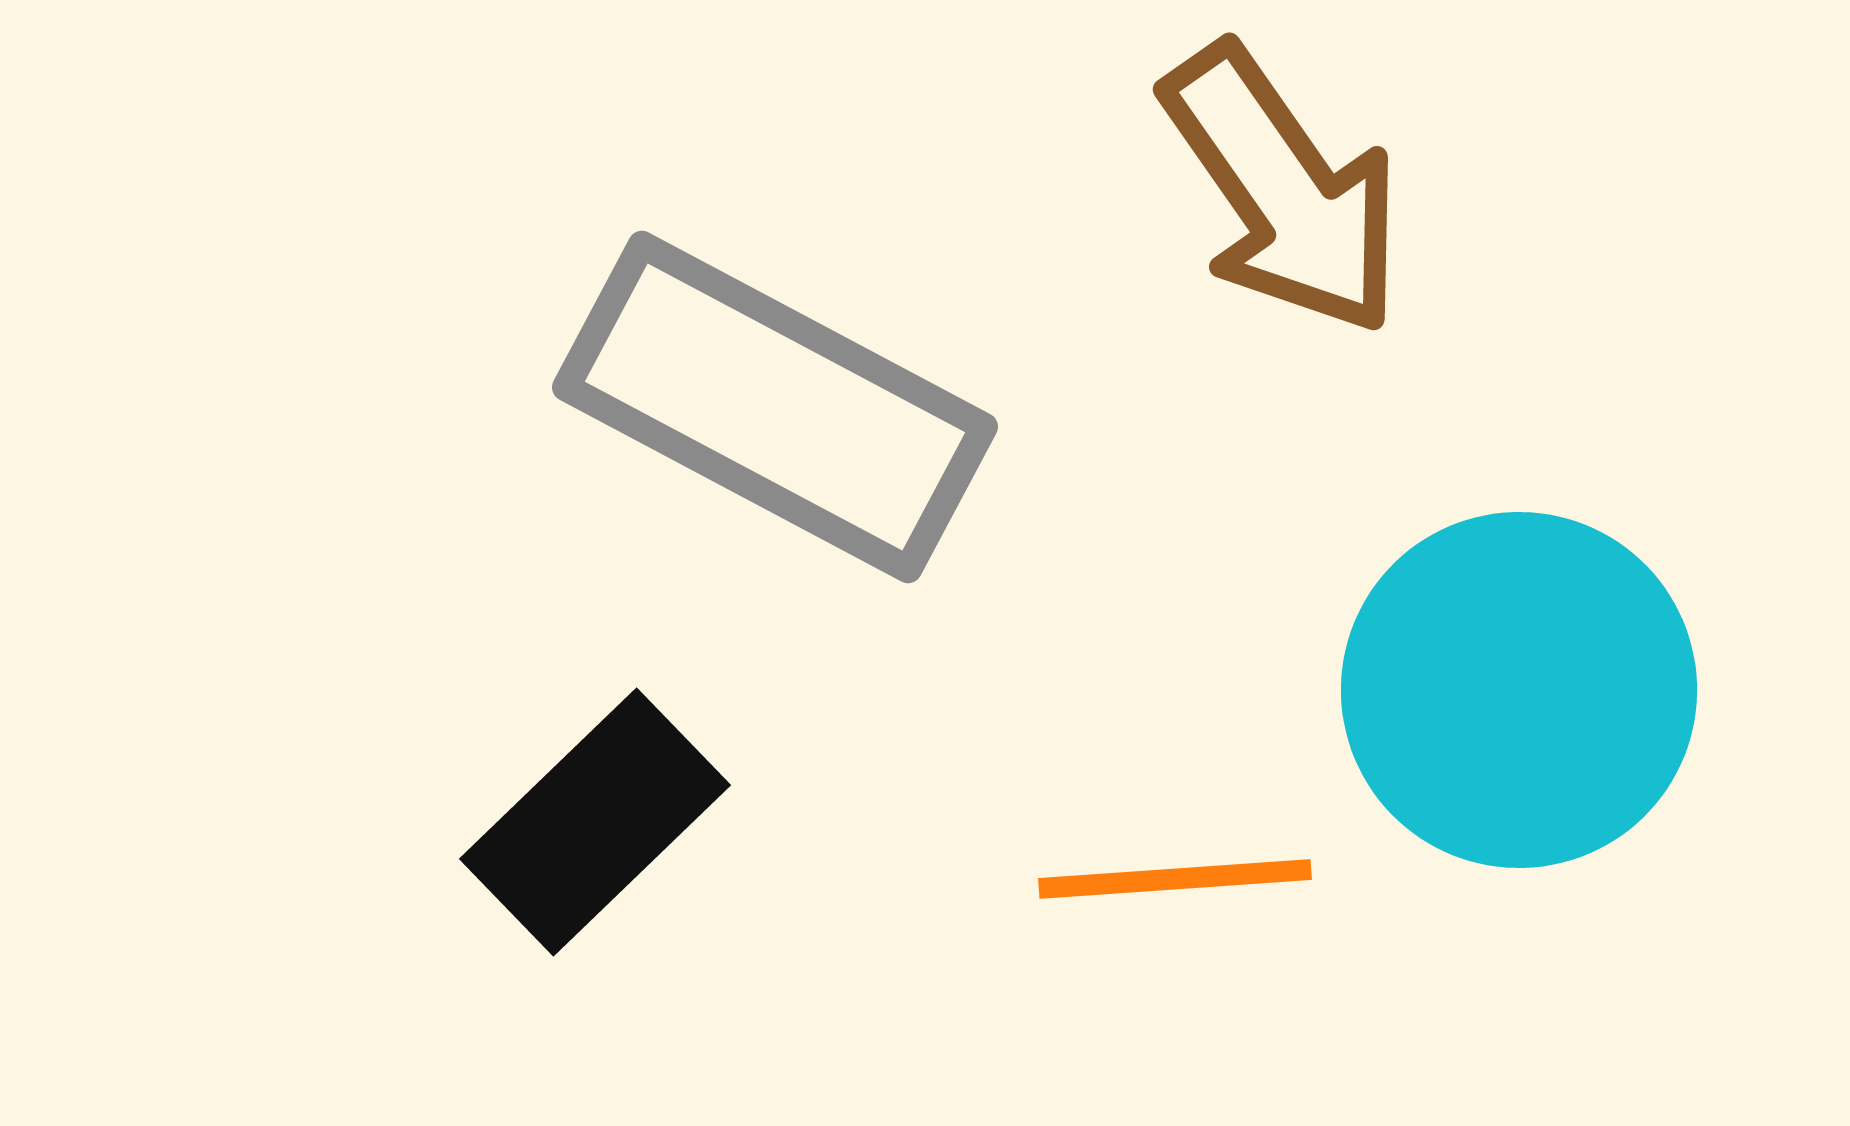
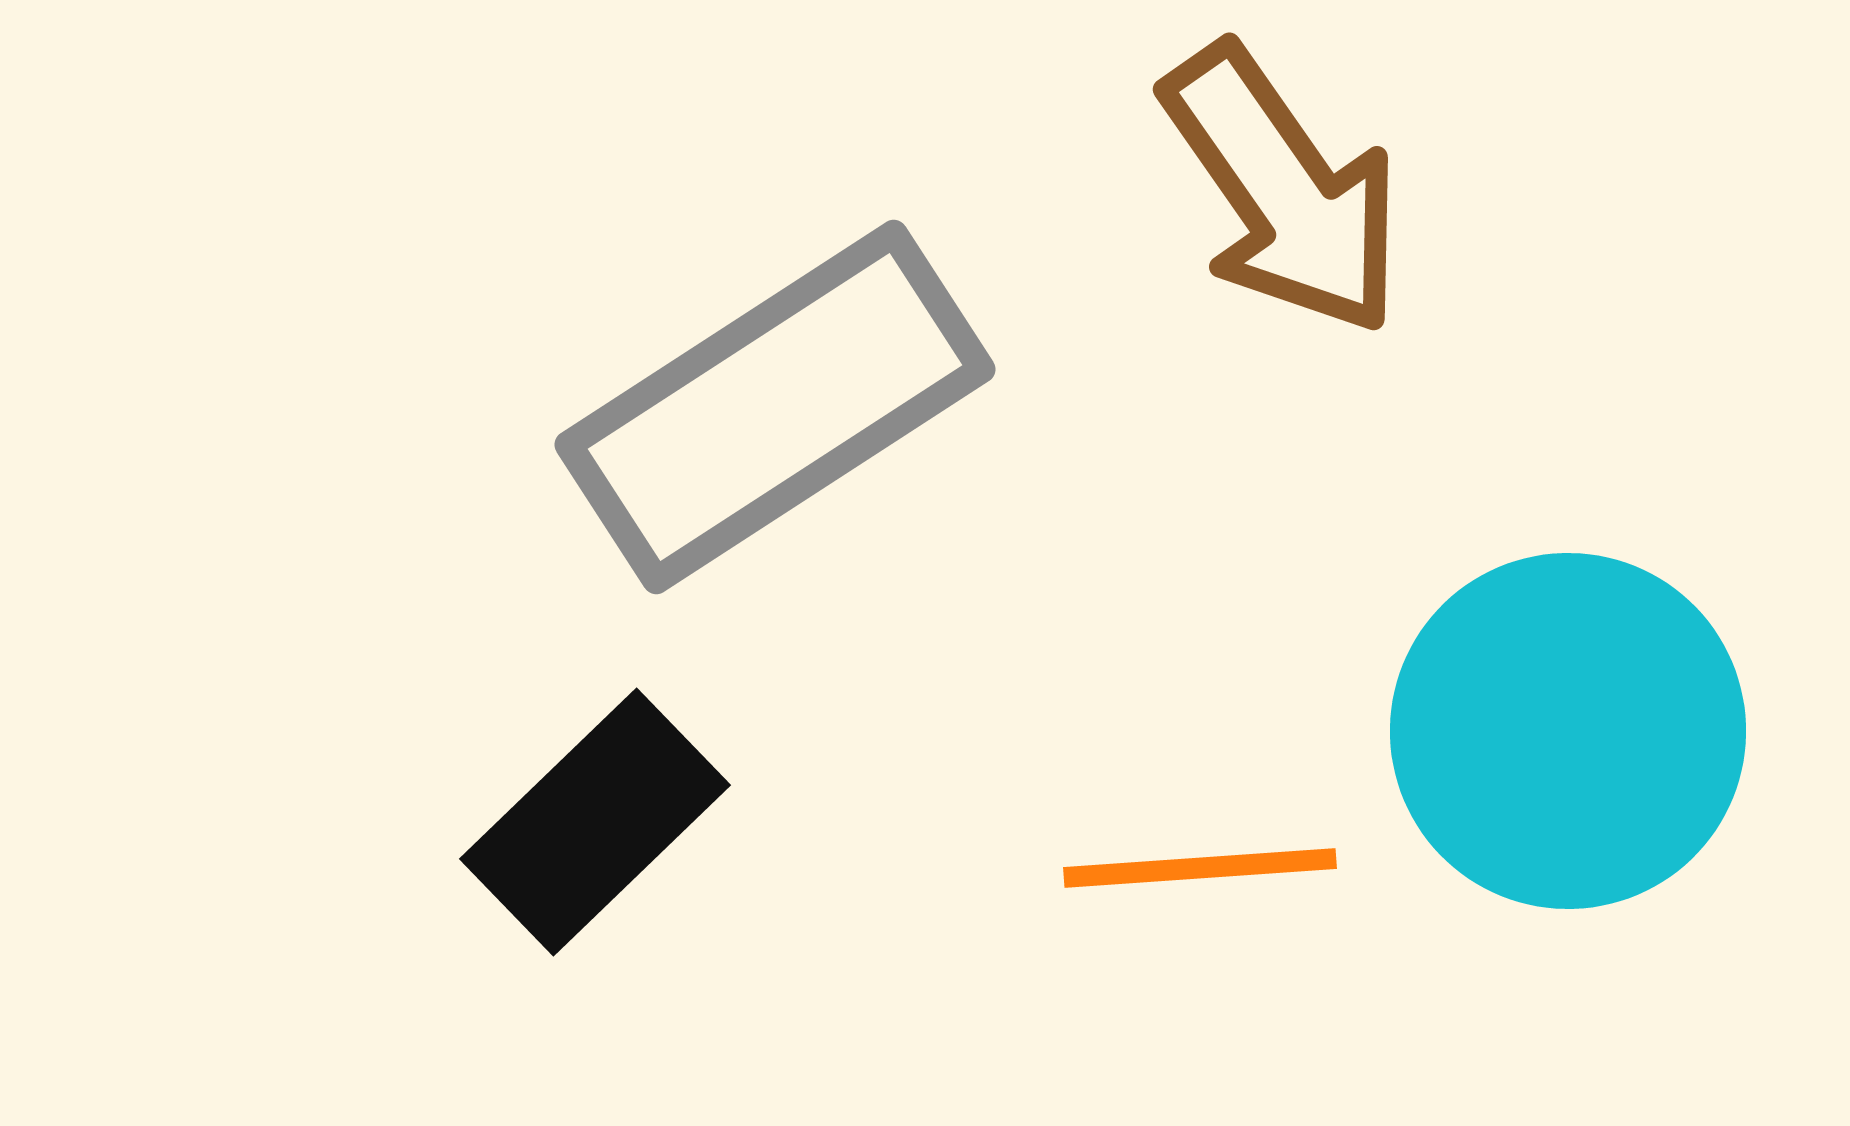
gray rectangle: rotated 61 degrees counterclockwise
cyan circle: moved 49 px right, 41 px down
orange line: moved 25 px right, 11 px up
